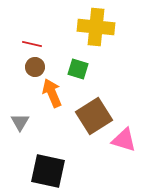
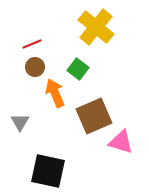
yellow cross: rotated 33 degrees clockwise
red line: rotated 36 degrees counterclockwise
green square: rotated 20 degrees clockwise
orange arrow: moved 3 px right
brown square: rotated 9 degrees clockwise
pink triangle: moved 3 px left, 2 px down
